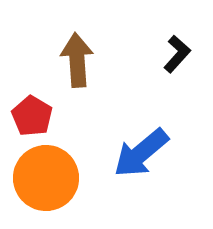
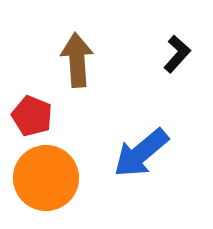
red pentagon: rotated 9 degrees counterclockwise
